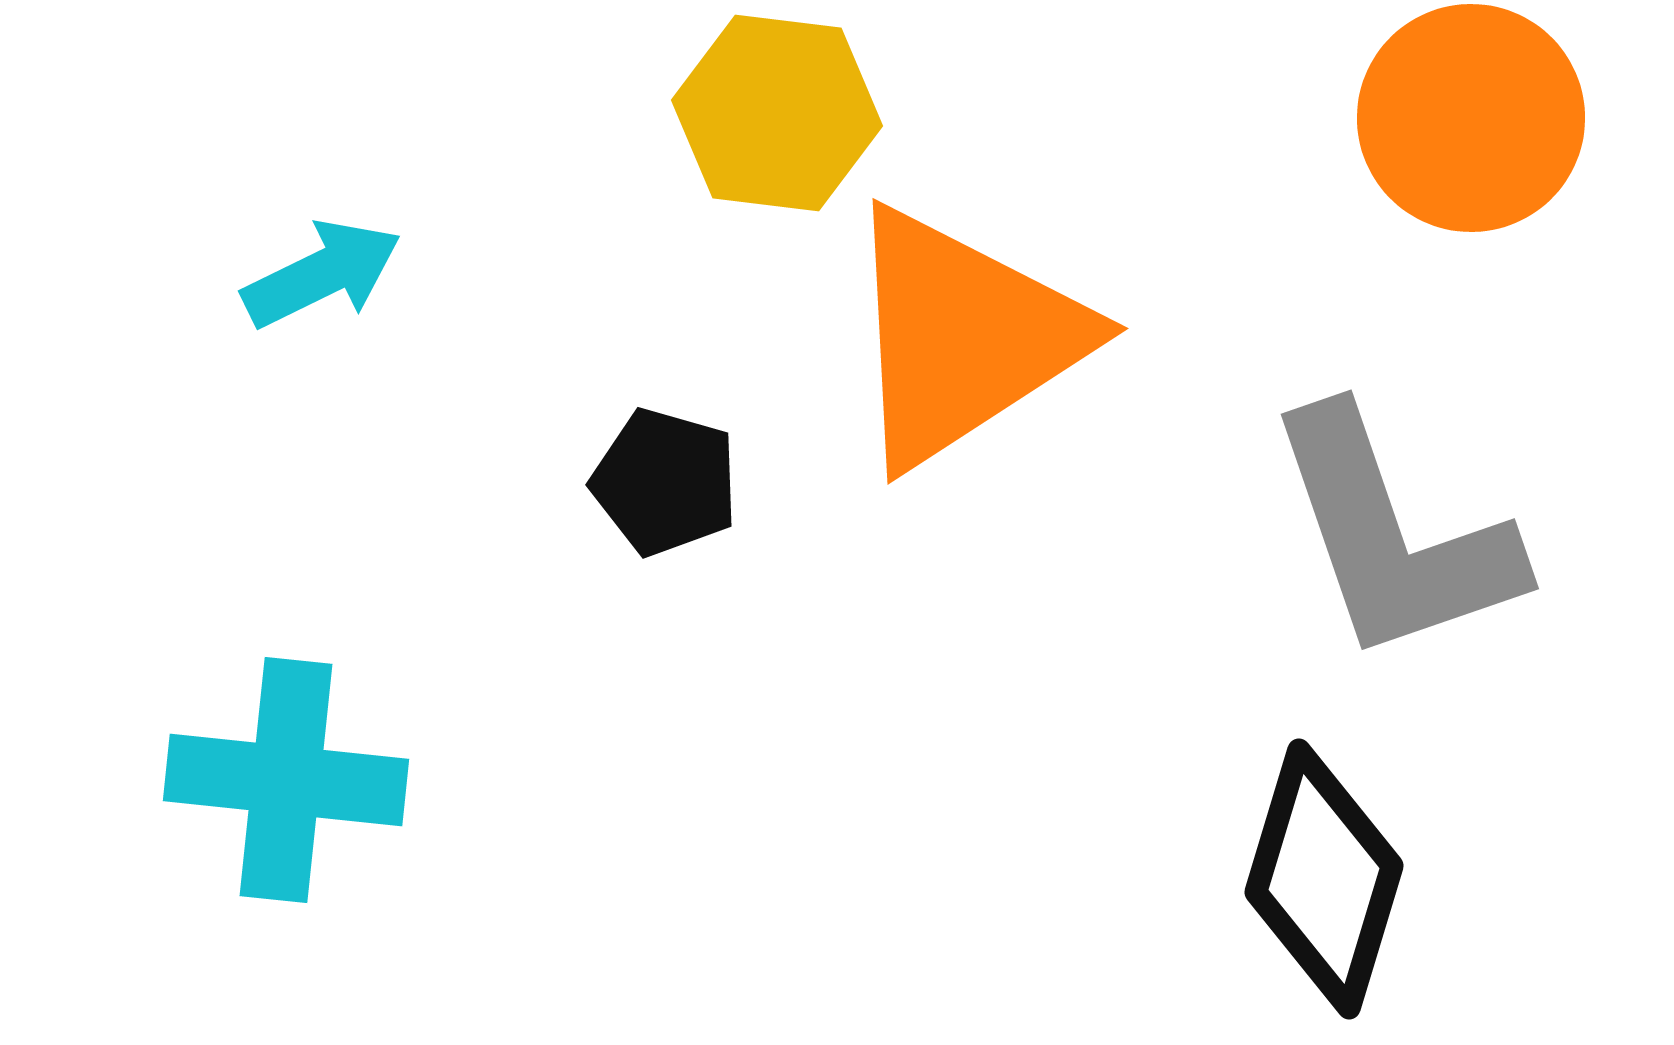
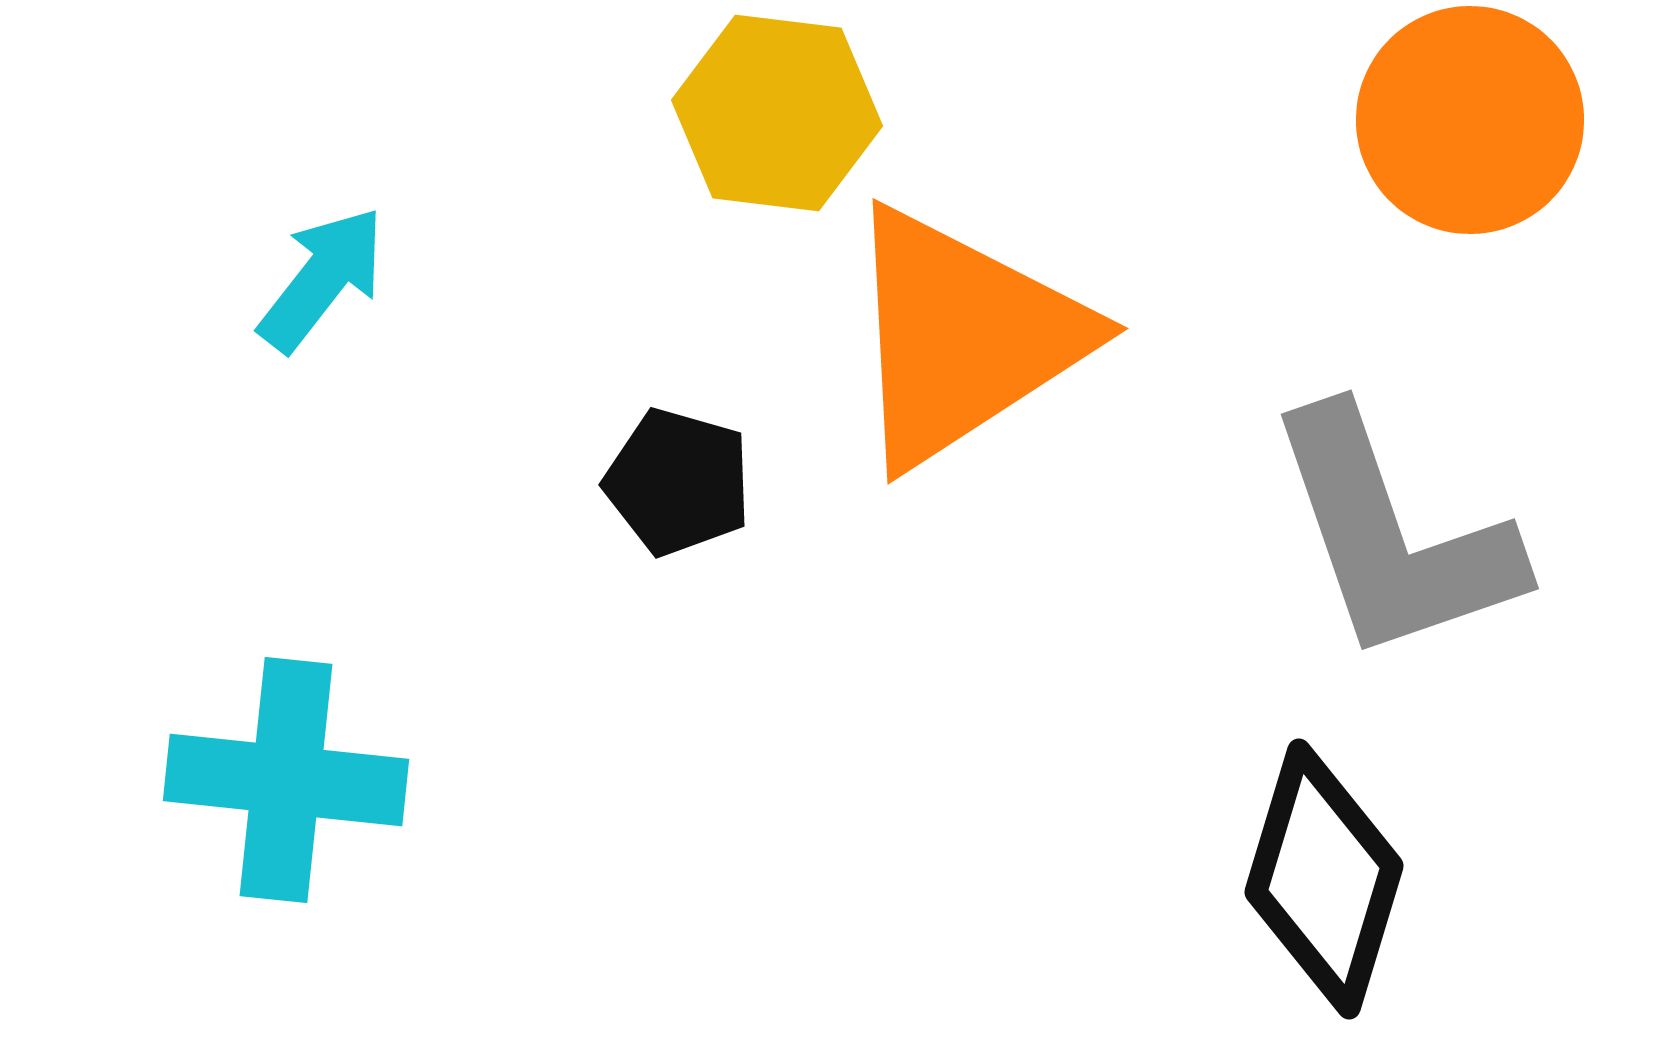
orange circle: moved 1 px left, 2 px down
cyan arrow: moved 5 px down; rotated 26 degrees counterclockwise
black pentagon: moved 13 px right
